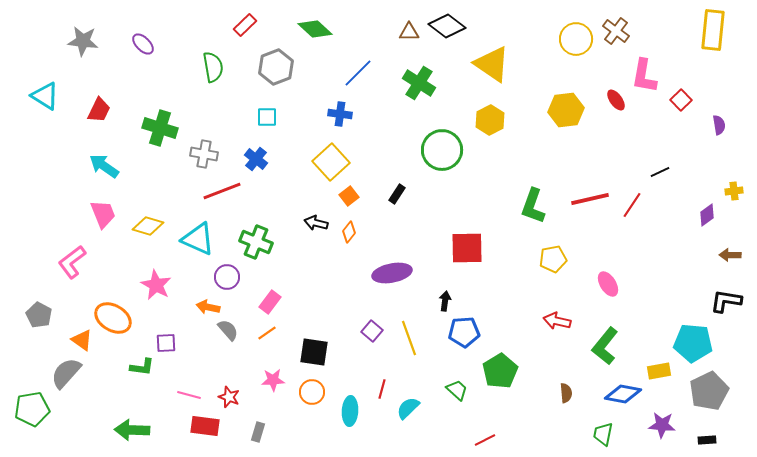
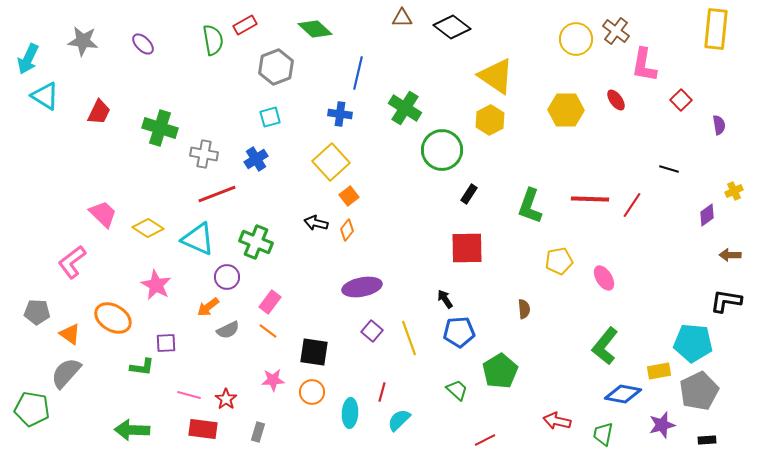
red rectangle at (245, 25): rotated 15 degrees clockwise
black diamond at (447, 26): moved 5 px right, 1 px down
yellow rectangle at (713, 30): moved 3 px right, 1 px up
brown triangle at (409, 32): moved 7 px left, 14 px up
yellow triangle at (492, 64): moved 4 px right, 12 px down
green semicircle at (213, 67): moved 27 px up
blue line at (358, 73): rotated 32 degrees counterclockwise
pink L-shape at (644, 76): moved 11 px up
green cross at (419, 83): moved 14 px left, 25 px down
red trapezoid at (99, 110): moved 2 px down
yellow hexagon at (566, 110): rotated 8 degrees clockwise
cyan square at (267, 117): moved 3 px right; rotated 15 degrees counterclockwise
blue cross at (256, 159): rotated 20 degrees clockwise
cyan arrow at (104, 166): moved 76 px left, 107 px up; rotated 100 degrees counterclockwise
black line at (660, 172): moved 9 px right, 3 px up; rotated 42 degrees clockwise
red line at (222, 191): moved 5 px left, 3 px down
yellow cross at (734, 191): rotated 18 degrees counterclockwise
black rectangle at (397, 194): moved 72 px right
red line at (590, 199): rotated 15 degrees clockwise
green L-shape at (533, 206): moved 3 px left
pink trapezoid at (103, 214): rotated 24 degrees counterclockwise
yellow diamond at (148, 226): moved 2 px down; rotated 16 degrees clockwise
orange diamond at (349, 232): moved 2 px left, 2 px up
yellow pentagon at (553, 259): moved 6 px right, 2 px down
purple ellipse at (392, 273): moved 30 px left, 14 px down
pink ellipse at (608, 284): moved 4 px left, 6 px up
black arrow at (445, 301): moved 2 px up; rotated 42 degrees counterclockwise
orange arrow at (208, 307): rotated 50 degrees counterclockwise
gray pentagon at (39, 315): moved 2 px left, 3 px up; rotated 25 degrees counterclockwise
red arrow at (557, 321): moved 100 px down
gray semicircle at (228, 330): rotated 105 degrees clockwise
blue pentagon at (464, 332): moved 5 px left
orange line at (267, 333): moved 1 px right, 2 px up; rotated 72 degrees clockwise
orange triangle at (82, 340): moved 12 px left, 6 px up
red line at (382, 389): moved 3 px down
gray pentagon at (709, 391): moved 10 px left
brown semicircle at (566, 393): moved 42 px left, 84 px up
red star at (229, 397): moved 3 px left, 2 px down; rotated 15 degrees clockwise
cyan semicircle at (408, 408): moved 9 px left, 12 px down
green pentagon at (32, 409): rotated 20 degrees clockwise
cyan ellipse at (350, 411): moved 2 px down
purple star at (662, 425): rotated 20 degrees counterclockwise
red rectangle at (205, 426): moved 2 px left, 3 px down
